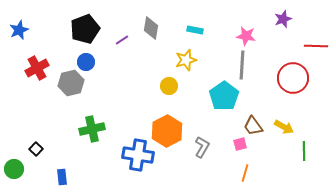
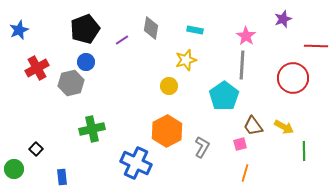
pink star: rotated 24 degrees clockwise
blue cross: moved 2 px left, 8 px down; rotated 16 degrees clockwise
